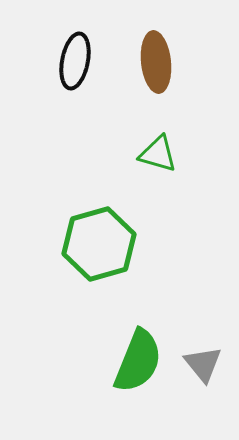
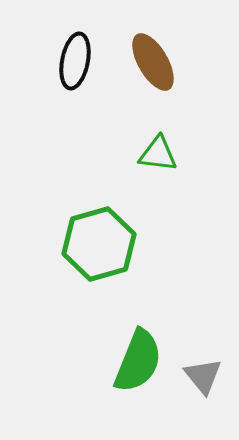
brown ellipse: moved 3 px left; rotated 24 degrees counterclockwise
green triangle: rotated 9 degrees counterclockwise
gray triangle: moved 12 px down
